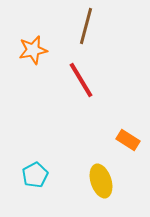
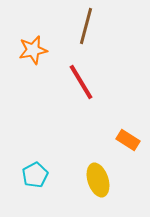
red line: moved 2 px down
yellow ellipse: moved 3 px left, 1 px up
